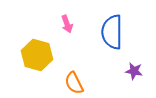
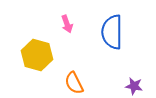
purple star: moved 15 px down
